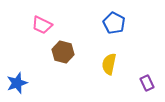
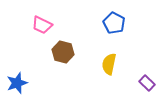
purple rectangle: rotated 21 degrees counterclockwise
